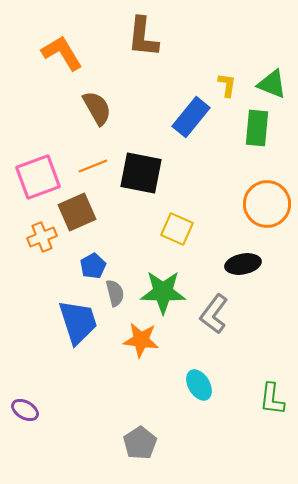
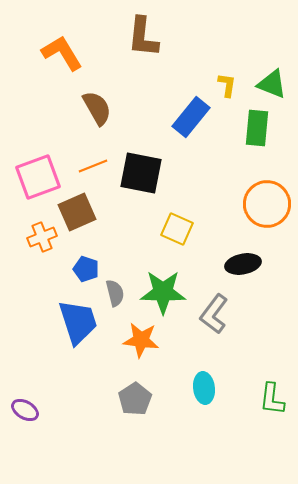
blue pentagon: moved 7 px left, 3 px down; rotated 25 degrees counterclockwise
cyan ellipse: moved 5 px right, 3 px down; rotated 24 degrees clockwise
gray pentagon: moved 5 px left, 44 px up
